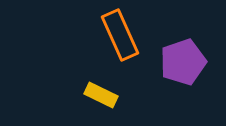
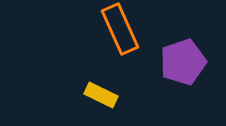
orange rectangle: moved 6 px up
